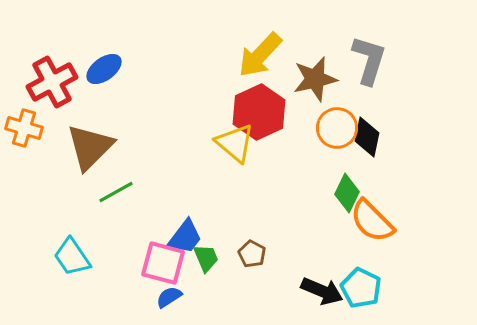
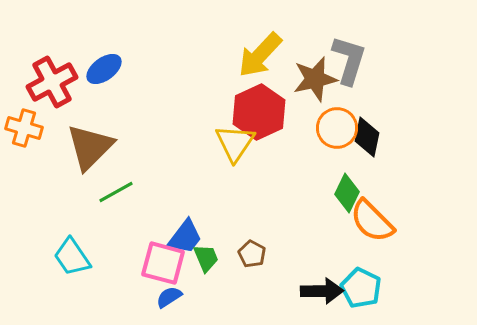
gray L-shape: moved 20 px left
yellow triangle: rotated 24 degrees clockwise
black arrow: rotated 24 degrees counterclockwise
